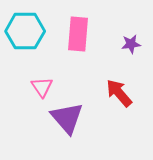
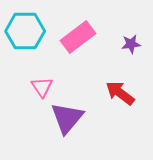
pink rectangle: moved 3 px down; rotated 48 degrees clockwise
red arrow: moved 1 px right; rotated 12 degrees counterclockwise
purple triangle: rotated 21 degrees clockwise
